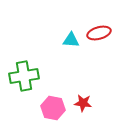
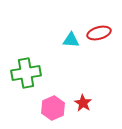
green cross: moved 2 px right, 3 px up
red star: rotated 24 degrees clockwise
pink hexagon: rotated 25 degrees clockwise
